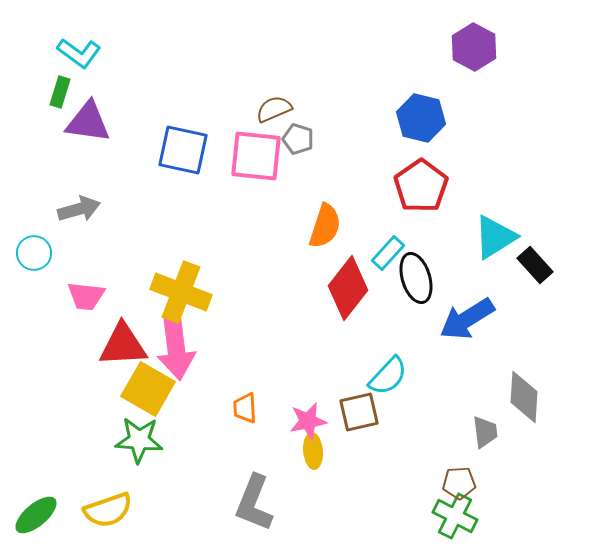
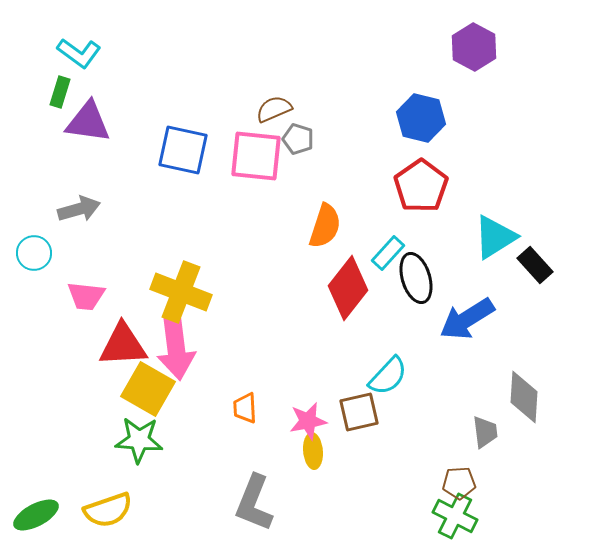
green ellipse: rotated 12 degrees clockwise
